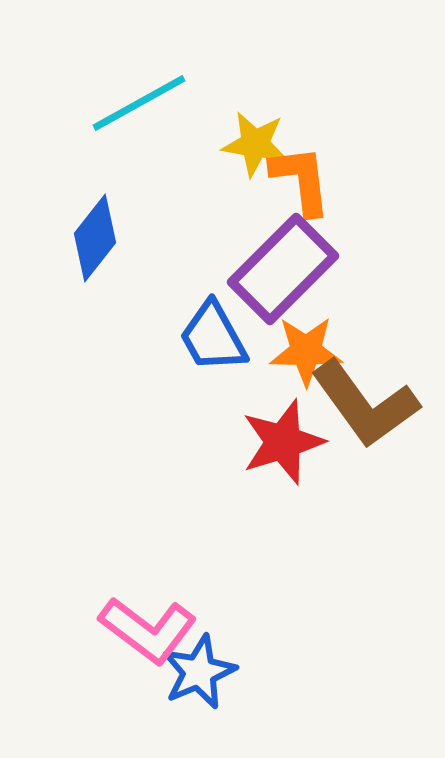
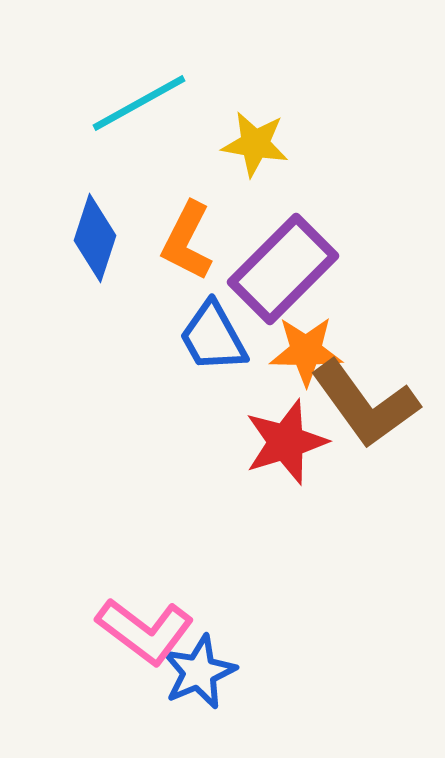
orange L-shape: moved 114 px left, 61 px down; rotated 146 degrees counterclockwise
blue diamond: rotated 20 degrees counterclockwise
red star: moved 3 px right
pink L-shape: moved 3 px left, 1 px down
